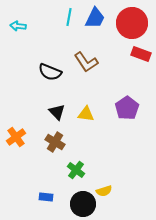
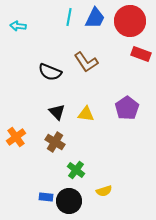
red circle: moved 2 px left, 2 px up
black circle: moved 14 px left, 3 px up
